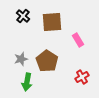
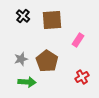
brown square: moved 2 px up
pink rectangle: rotated 64 degrees clockwise
green arrow: rotated 96 degrees counterclockwise
